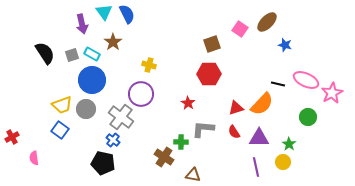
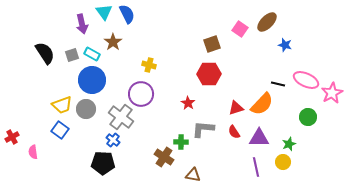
green star: rotated 16 degrees clockwise
pink semicircle: moved 1 px left, 6 px up
black pentagon: rotated 10 degrees counterclockwise
